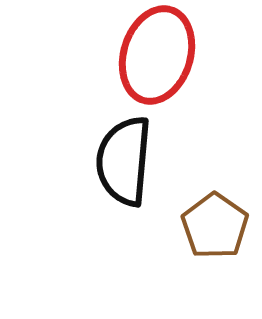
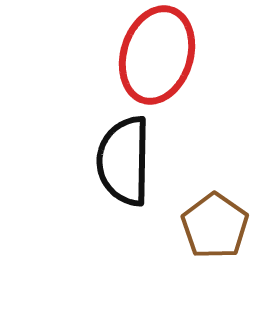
black semicircle: rotated 4 degrees counterclockwise
